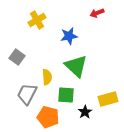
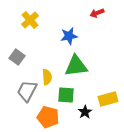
yellow cross: moved 7 px left; rotated 12 degrees counterclockwise
green triangle: rotated 50 degrees counterclockwise
gray trapezoid: moved 3 px up
